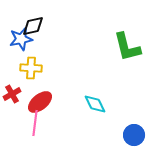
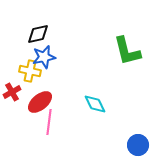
black diamond: moved 5 px right, 8 px down
blue star: moved 23 px right, 18 px down
green L-shape: moved 4 px down
yellow cross: moved 1 px left, 3 px down; rotated 10 degrees clockwise
red cross: moved 2 px up
pink line: moved 14 px right, 1 px up
blue circle: moved 4 px right, 10 px down
